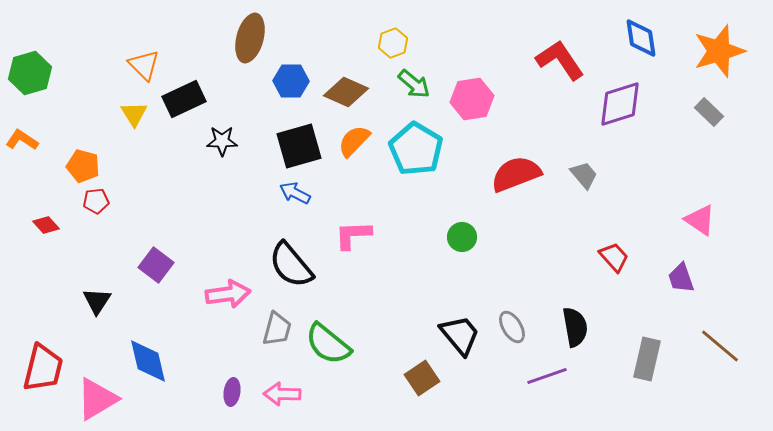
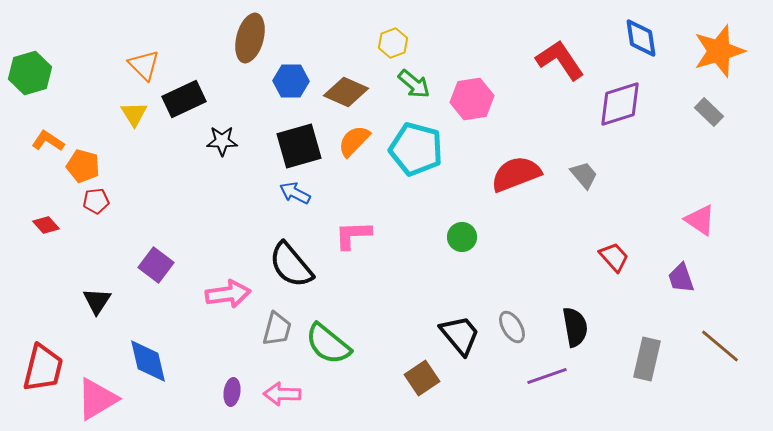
orange L-shape at (22, 140): moved 26 px right, 1 px down
cyan pentagon at (416, 149): rotated 16 degrees counterclockwise
